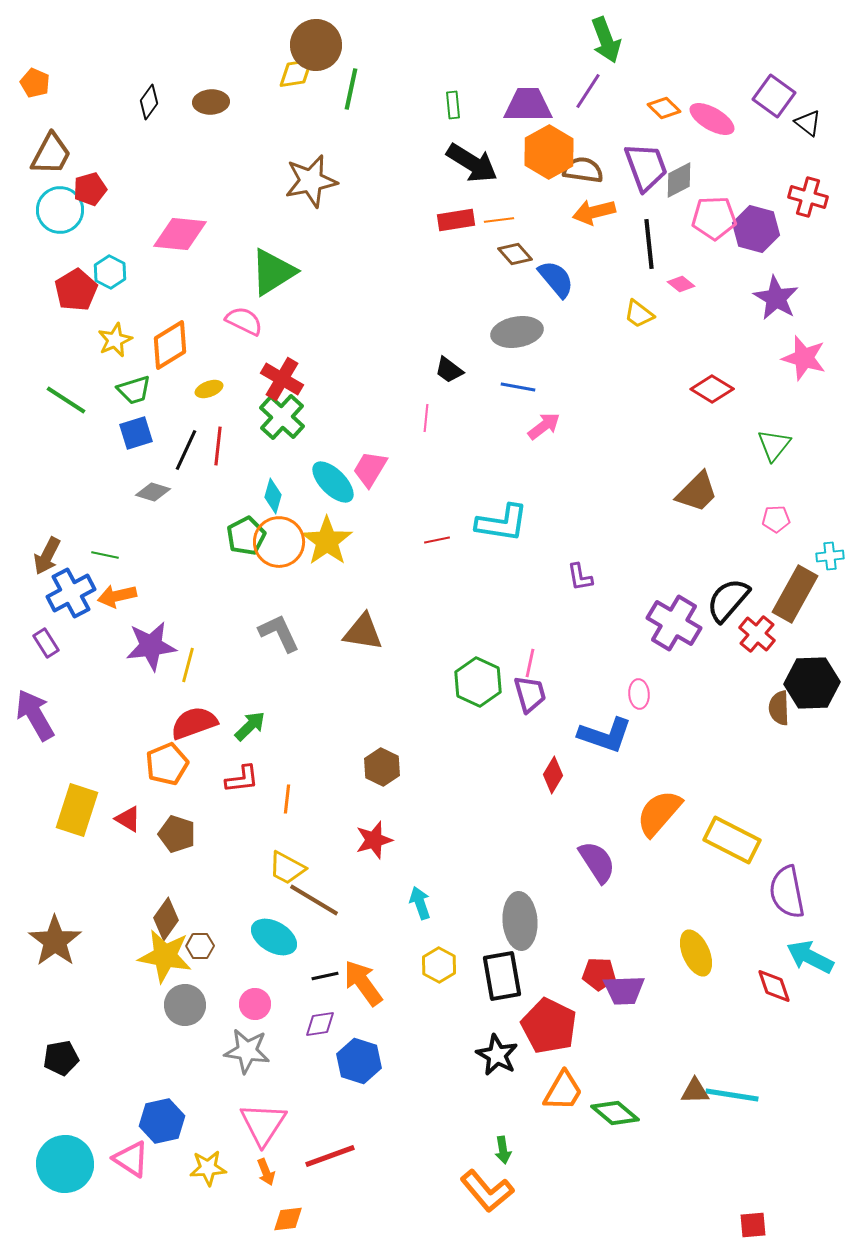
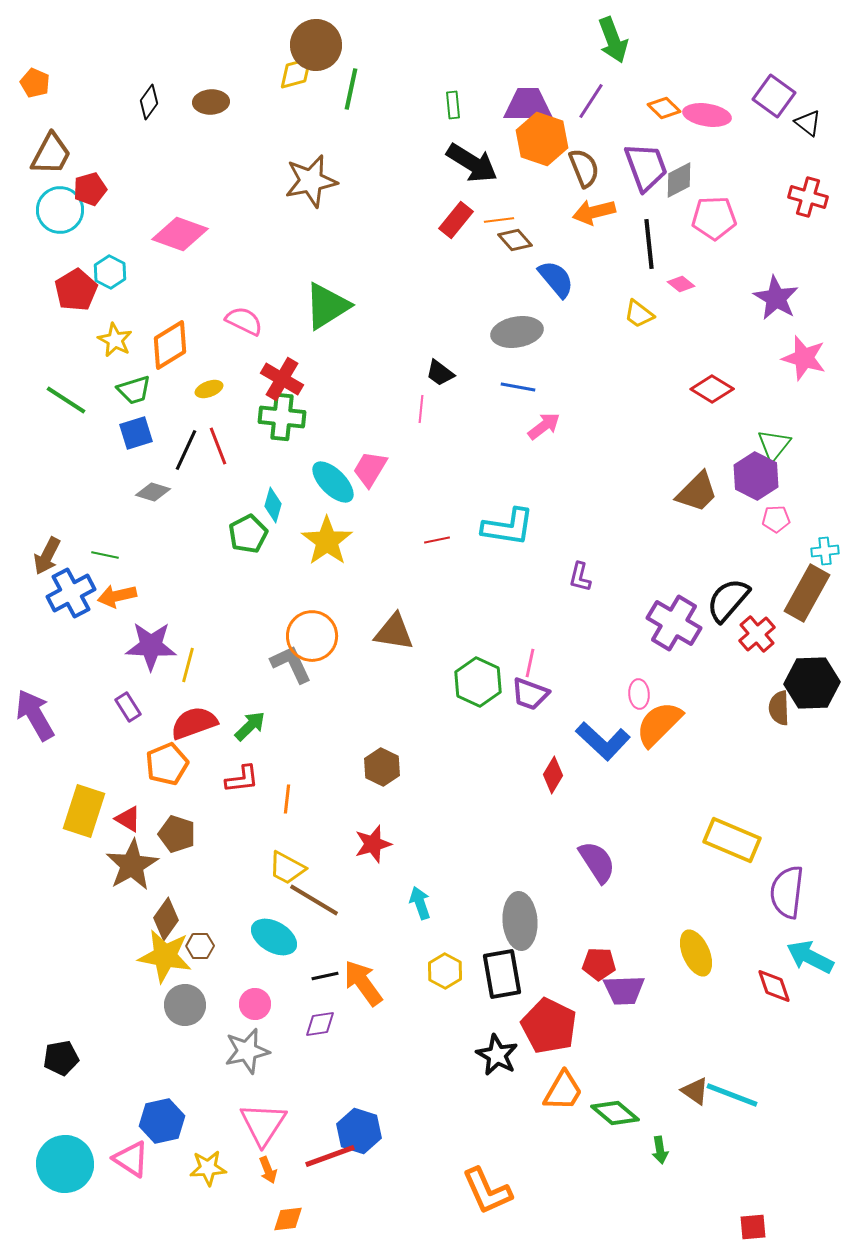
green arrow at (606, 40): moved 7 px right
yellow diamond at (296, 73): rotated 6 degrees counterclockwise
purple line at (588, 91): moved 3 px right, 10 px down
pink ellipse at (712, 119): moved 5 px left, 4 px up; rotated 21 degrees counterclockwise
orange hexagon at (549, 152): moved 7 px left, 13 px up; rotated 12 degrees counterclockwise
brown semicircle at (583, 170): moved 1 px right, 2 px up; rotated 60 degrees clockwise
red rectangle at (456, 220): rotated 42 degrees counterclockwise
purple hexagon at (756, 229): moved 247 px down; rotated 12 degrees clockwise
pink diamond at (180, 234): rotated 14 degrees clockwise
brown diamond at (515, 254): moved 14 px up
green triangle at (273, 272): moved 54 px right, 34 px down
yellow star at (115, 340): rotated 20 degrees counterclockwise
black trapezoid at (449, 370): moved 9 px left, 3 px down
green cross at (282, 417): rotated 36 degrees counterclockwise
pink line at (426, 418): moved 5 px left, 9 px up
red line at (218, 446): rotated 27 degrees counterclockwise
cyan diamond at (273, 496): moved 9 px down
cyan L-shape at (502, 523): moved 6 px right, 4 px down
green pentagon at (246, 536): moved 2 px right, 2 px up
orange circle at (279, 542): moved 33 px right, 94 px down
cyan cross at (830, 556): moved 5 px left, 5 px up
purple L-shape at (580, 577): rotated 24 degrees clockwise
brown rectangle at (795, 594): moved 12 px right, 1 px up
brown triangle at (363, 632): moved 31 px right
gray L-shape at (279, 633): moved 12 px right, 31 px down
red cross at (757, 634): rotated 9 degrees clockwise
purple rectangle at (46, 643): moved 82 px right, 64 px down
purple star at (151, 646): rotated 9 degrees clockwise
purple trapezoid at (530, 694): rotated 126 degrees clockwise
blue L-shape at (605, 735): moved 2 px left, 6 px down; rotated 24 degrees clockwise
yellow rectangle at (77, 810): moved 7 px right, 1 px down
orange semicircle at (659, 813): moved 89 px up; rotated 4 degrees clockwise
red star at (374, 840): moved 1 px left, 4 px down
yellow rectangle at (732, 840): rotated 4 degrees counterclockwise
purple semicircle at (787, 892): rotated 18 degrees clockwise
brown star at (55, 941): moved 77 px right, 76 px up; rotated 6 degrees clockwise
yellow hexagon at (439, 965): moved 6 px right, 6 px down
red pentagon at (599, 974): moved 10 px up
black rectangle at (502, 976): moved 2 px up
gray star at (247, 1051): rotated 21 degrees counterclockwise
blue hexagon at (359, 1061): moved 70 px down
brown triangle at (695, 1091): rotated 36 degrees clockwise
cyan line at (732, 1095): rotated 12 degrees clockwise
green arrow at (503, 1150): moved 157 px right
orange arrow at (266, 1172): moved 2 px right, 2 px up
orange L-shape at (487, 1191): rotated 16 degrees clockwise
red square at (753, 1225): moved 2 px down
